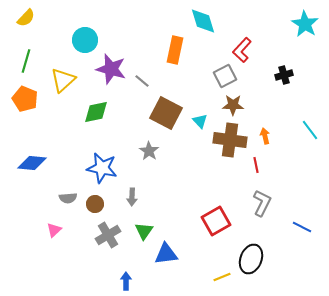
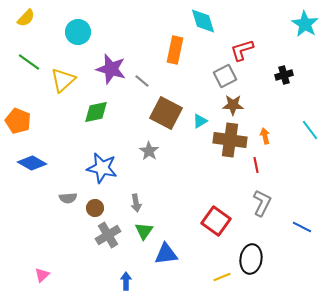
cyan circle: moved 7 px left, 8 px up
red L-shape: rotated 30 degrees clockwise
green line: moved 3 px right, 1 px down; rotated 70 degrees counterclockwise
orange pentagon: moved 7 px left, 22 px down
cyan triangle: rotated 42 degrees clockwise
blue diamond: rotated 24 degrees clockwise
gray arrow: moved 4 px right, 6 px down; rotated 12 degrees counterclockwise
brown circle: moved 4 px down
red square: rotated 24 degrees counterclockwise
pink triangle: moved 12 px left, 45 px down
black ellipse: rotated 12 degrees counterclockwise
